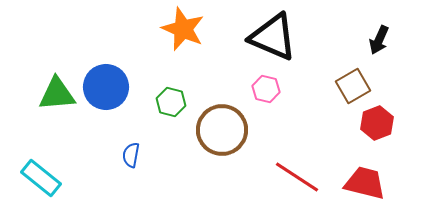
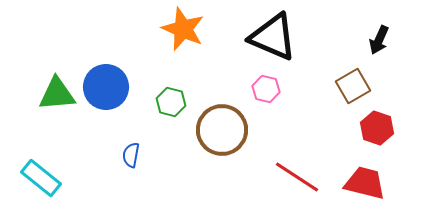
red hexagon: moved 5 px down; rotated 20 degrees counterclockwise
